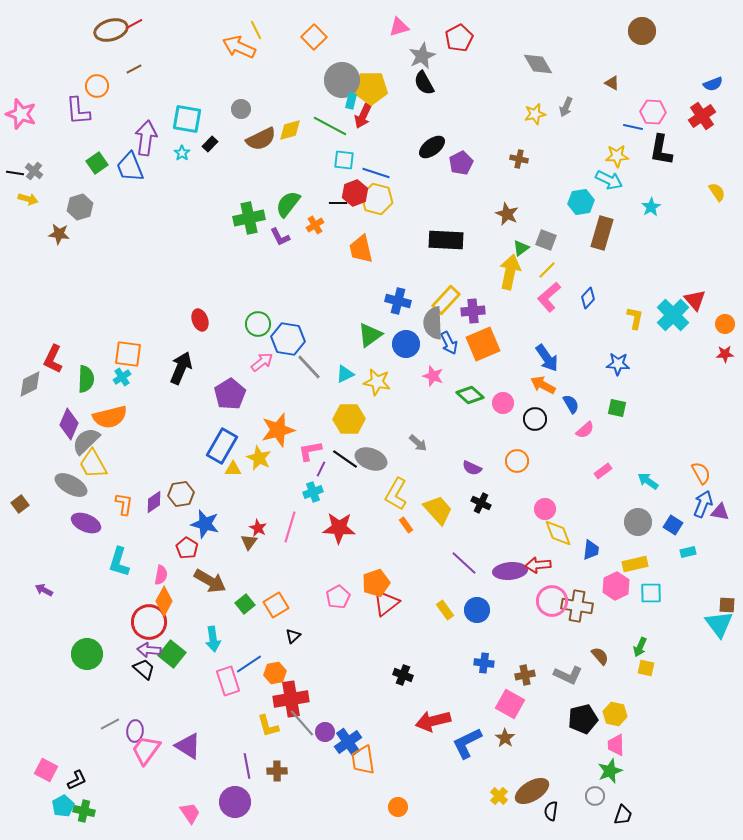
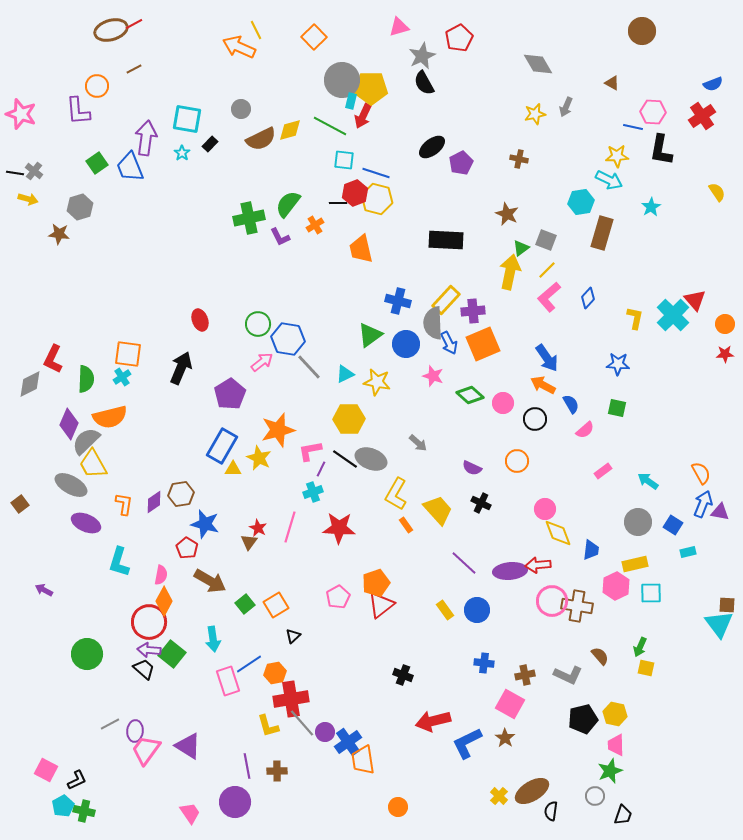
red triangle at (386, 603): moved 5 px left, 2 px down
